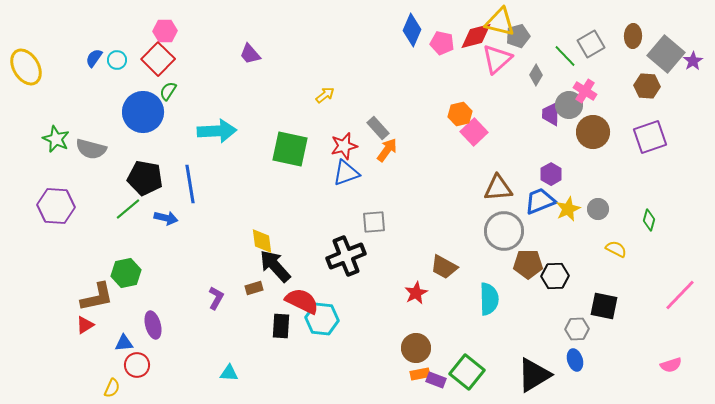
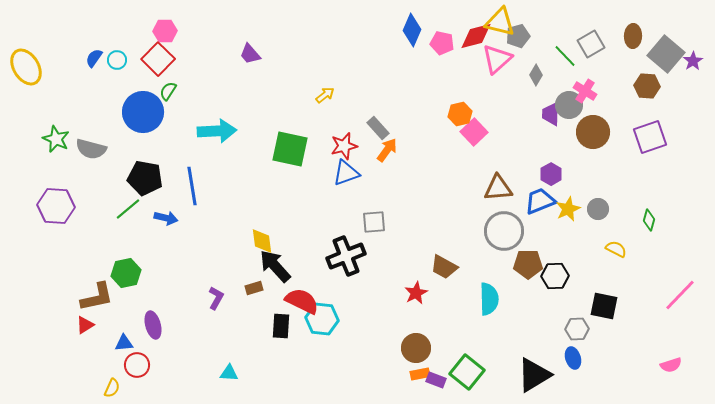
blue line at (190, 184): moved 2 px right, 2 px down
blue ellipse at (575, 360): moved 2 px left, 2 px up
